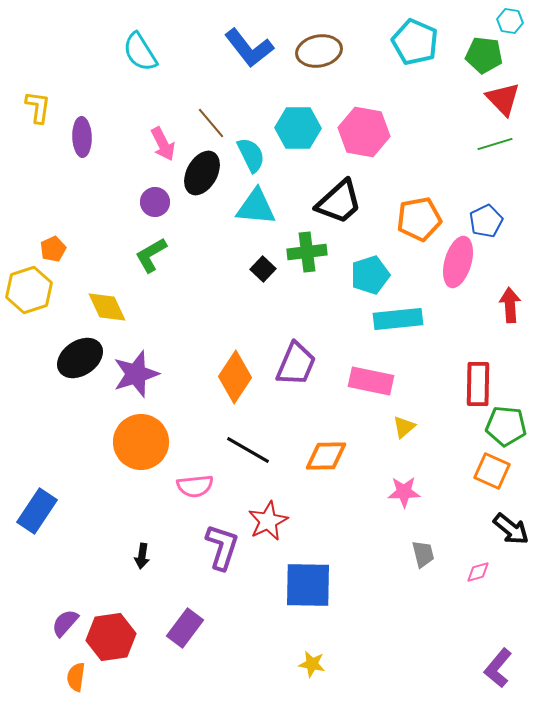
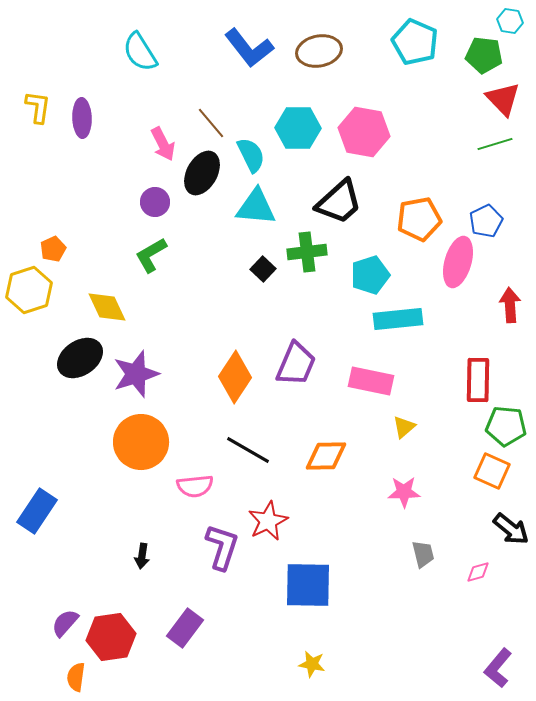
purple ellipse at (82, 137): moved 19 px up
red rectangle at (478, 384): moved 4 px up
